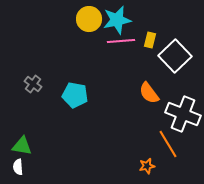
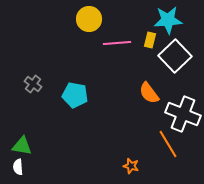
cyan star: moved 51 px right; rotated 8 degrees clockwise
pink line: moved 4 px left, 2 px down
orange star: moved 16 px left; rotated 28 degrees clockwise
